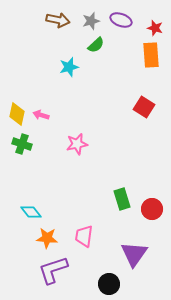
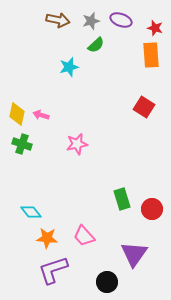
pink trapezoid: rotated 50 degrees counterclockwise
black circle: moved 2 px left, 2 px up
